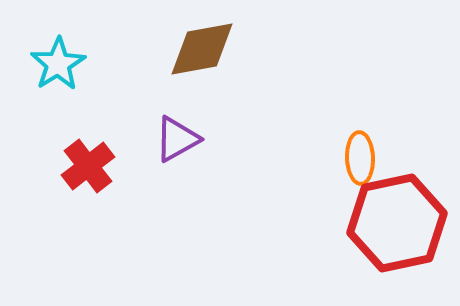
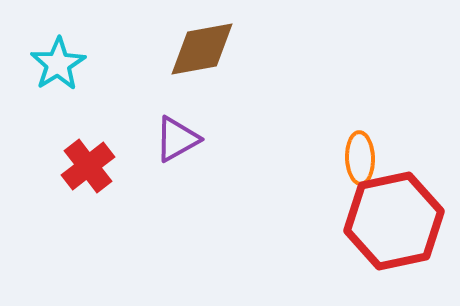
red hexagon: moved 3 px left, 2 px up
